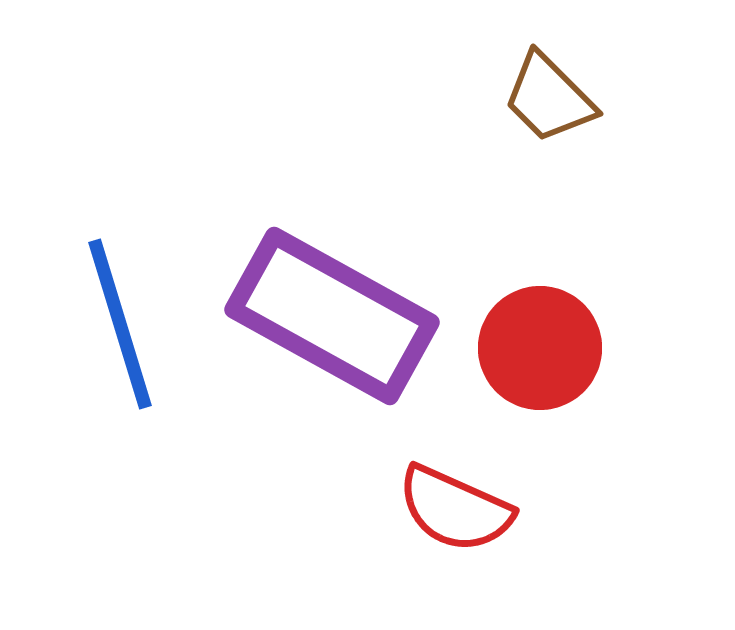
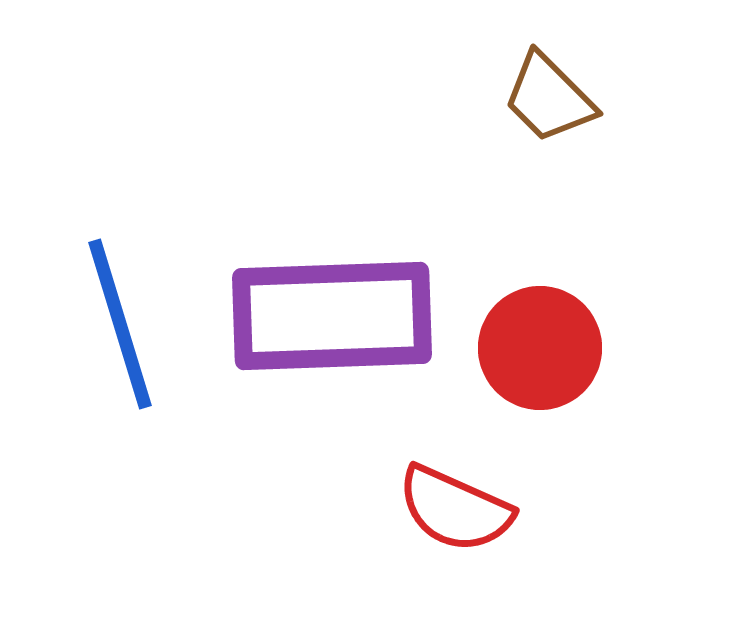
purple rectangle: rotated 31 degrees counterclockwise
